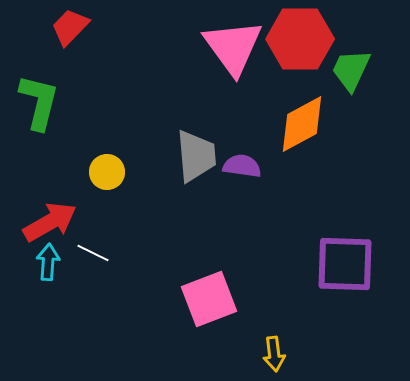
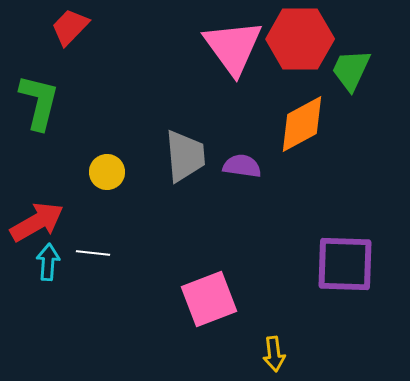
gray trapezoid: moved 11 px left
red arrow: moved 13 px left
white line: rotated 20 degrees counterclockwise
